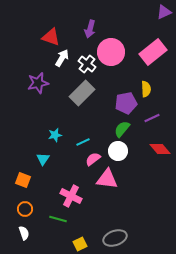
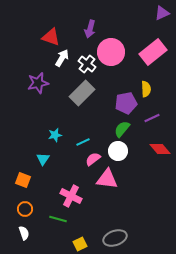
purple triangle: moved 2 px left, 1 px down
